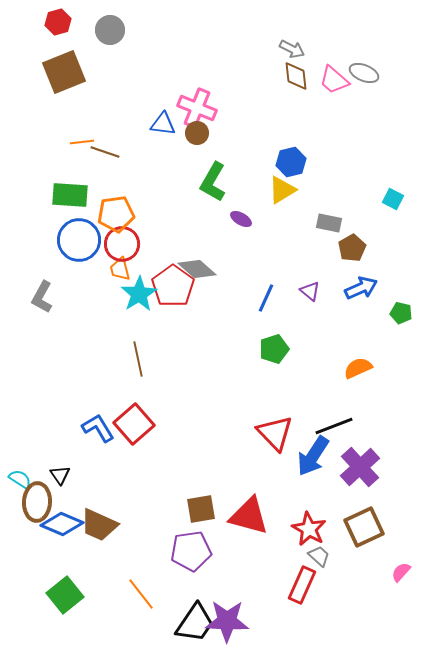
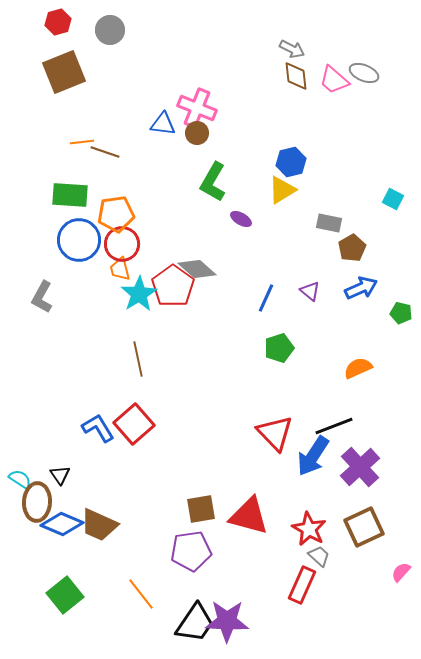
green pentagon at (274, 349): moved 5 px right, 1 px up
